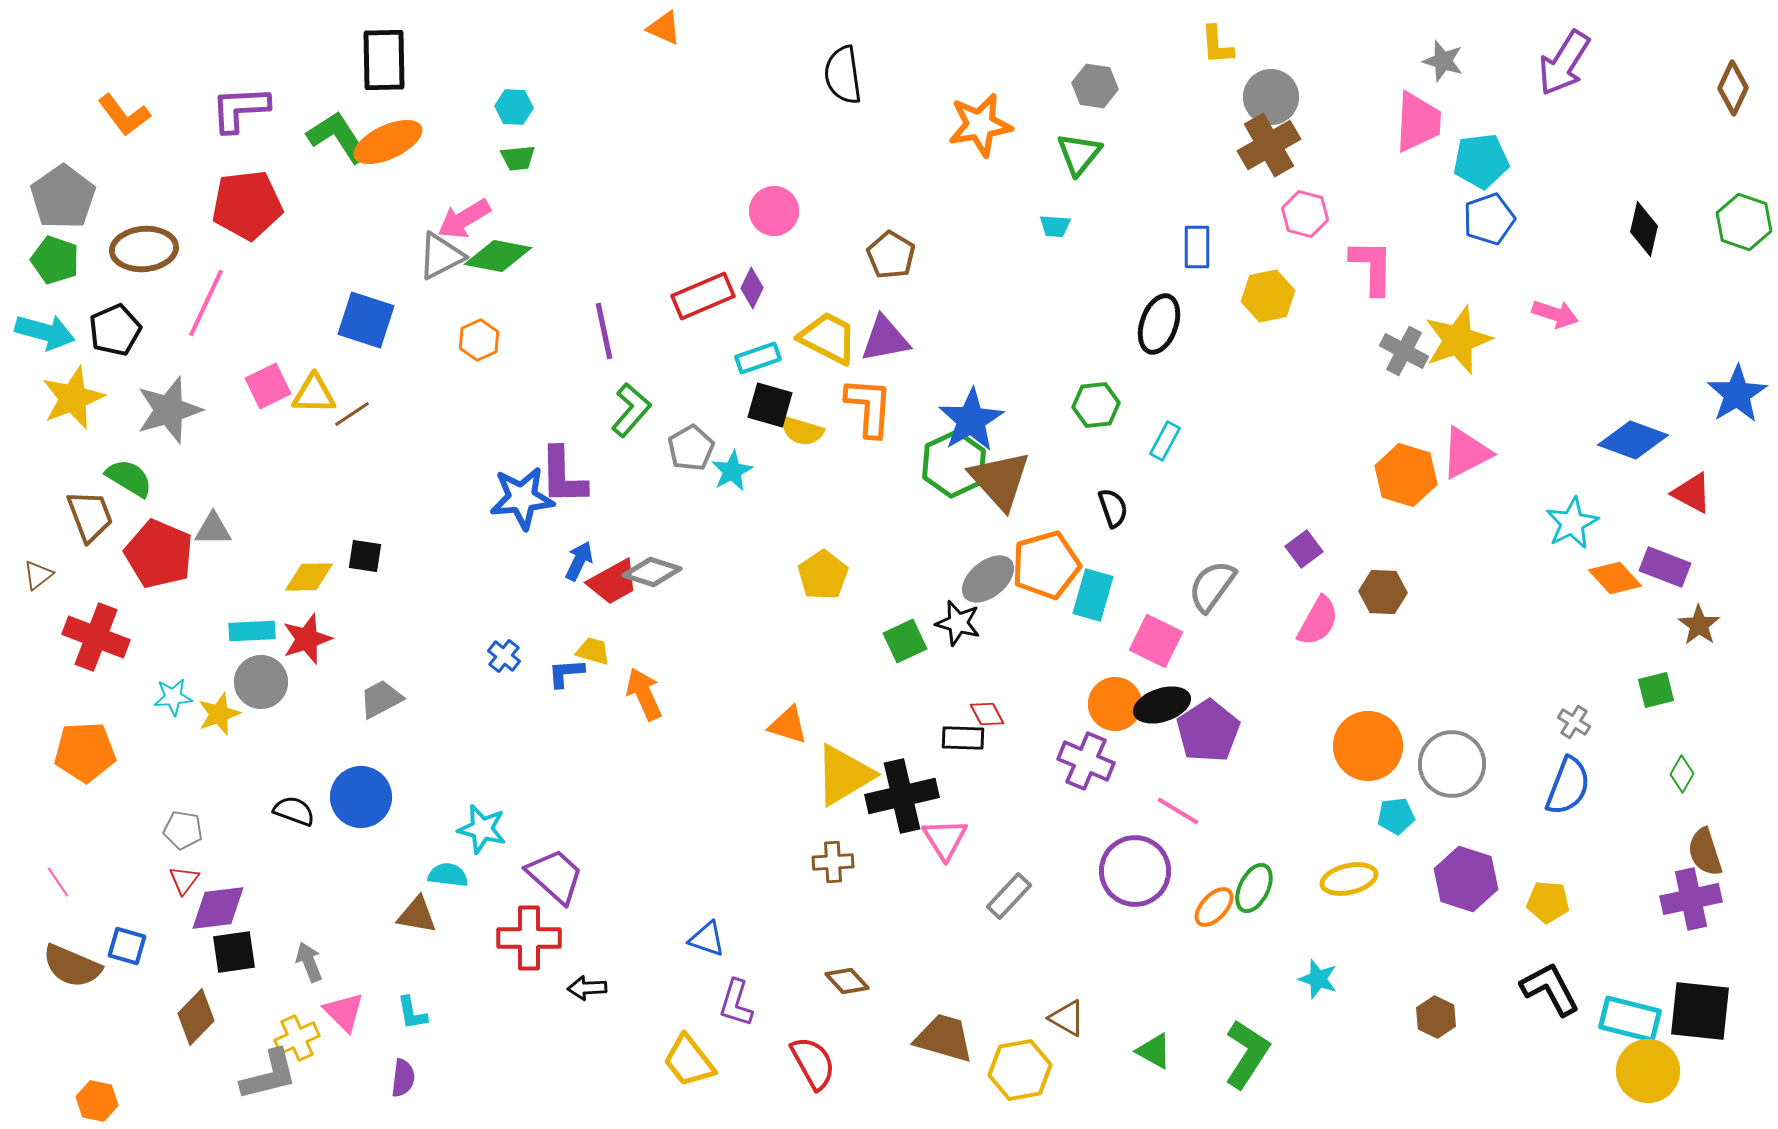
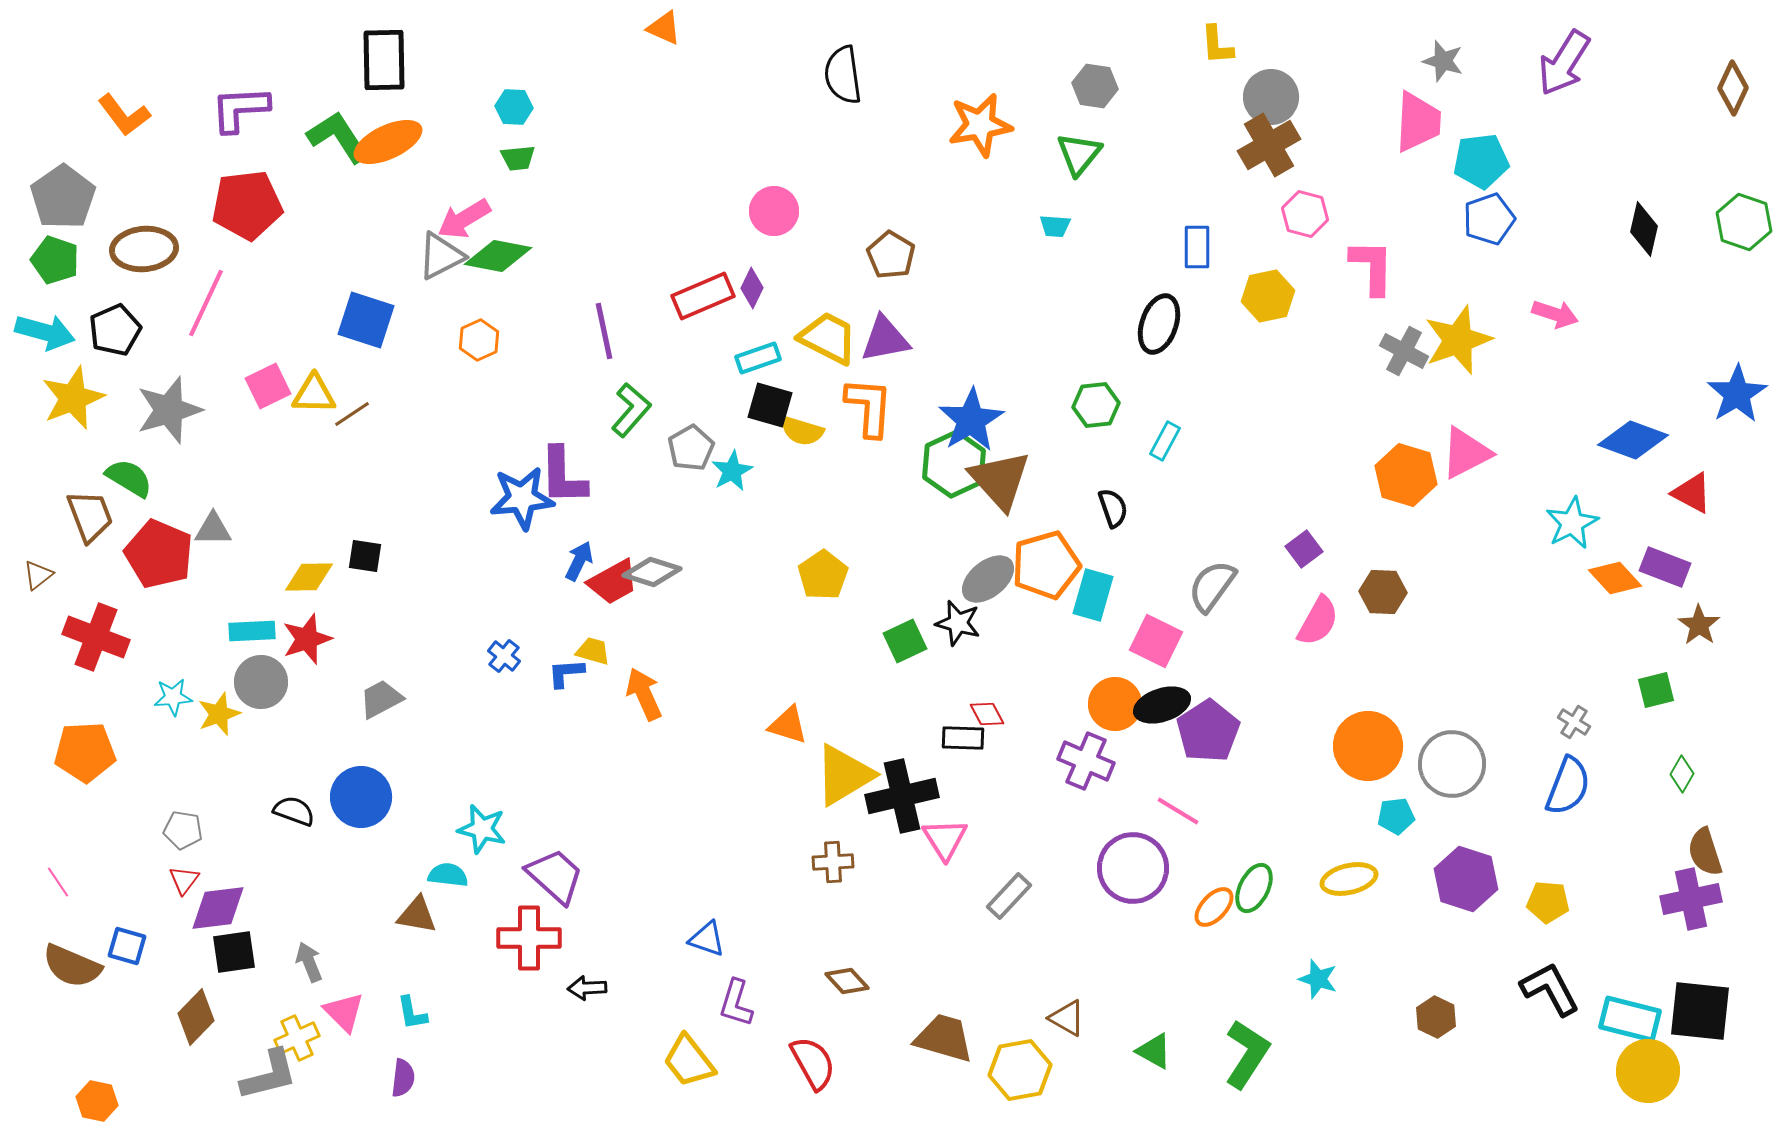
purple circle at (1135, 871): moved 2 px left, 3 px up
